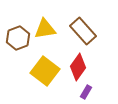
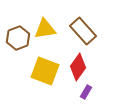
yellow square: rotated 16 degrees counterclockwise
